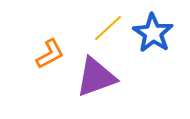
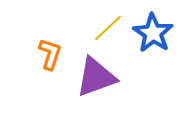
orange L-shape: rotated 44 degrees counterclockwise
